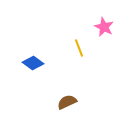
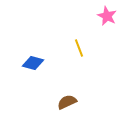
pink star: moved 3 px right, 11 px up
blue diamond: rotated 20 degrees counterclockwise
